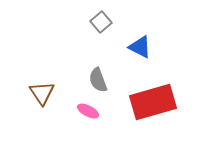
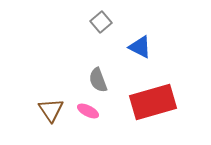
brown triangle: moved 9 px right, 17 px down
